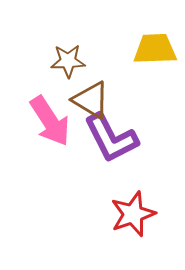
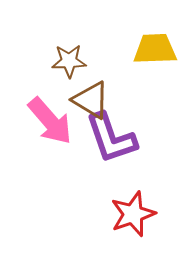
brown star: moved 1 px right
pink arrow: rotated 8 degrees counterclockwise
purple L-shape: rotated 8 degrees clockwise
